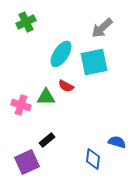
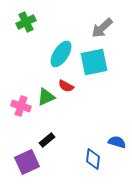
green triangle: rotated 24 degrees counterclockwise
pink cross: moved 1 px down
